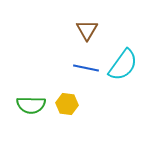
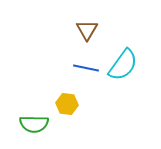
green semicircle: moved 3 px right, 19 px down
